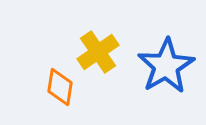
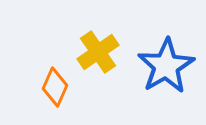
orange diamond: moved 5 px left; rotated 15 degrees clockwise
